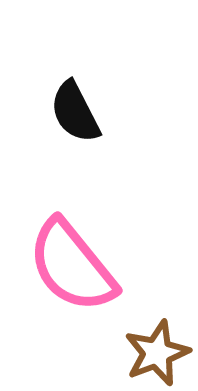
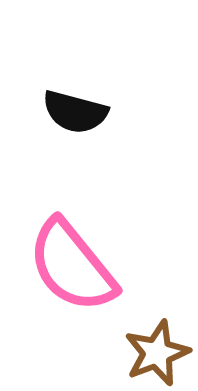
black semicircle: rotated 48 degrees counterclockwise
